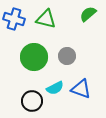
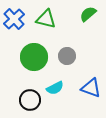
blue cross: rotated 30 degrees clockwise
blue triangle: moved 10 px right, 1 px up
black circle: moved 2 px left, 1 px up
